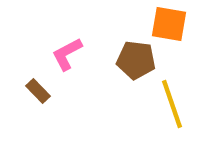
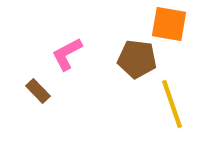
brown pentagon: moved 1 px right, 1 px up
